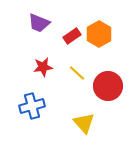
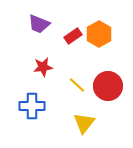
purple trapezoid: moved 1 px down
red rectangle: moved 1 px right
yellow line: moved 12 px down
blue cross: rotated 15 degrees clockwise
yellow triangle: rotated 20 degrees clockwise
